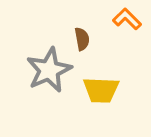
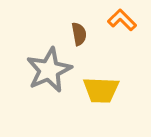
orange L-shape: moved 5 px left, 1 px down
brown semicircle: moved 3 px left, 5 px up
